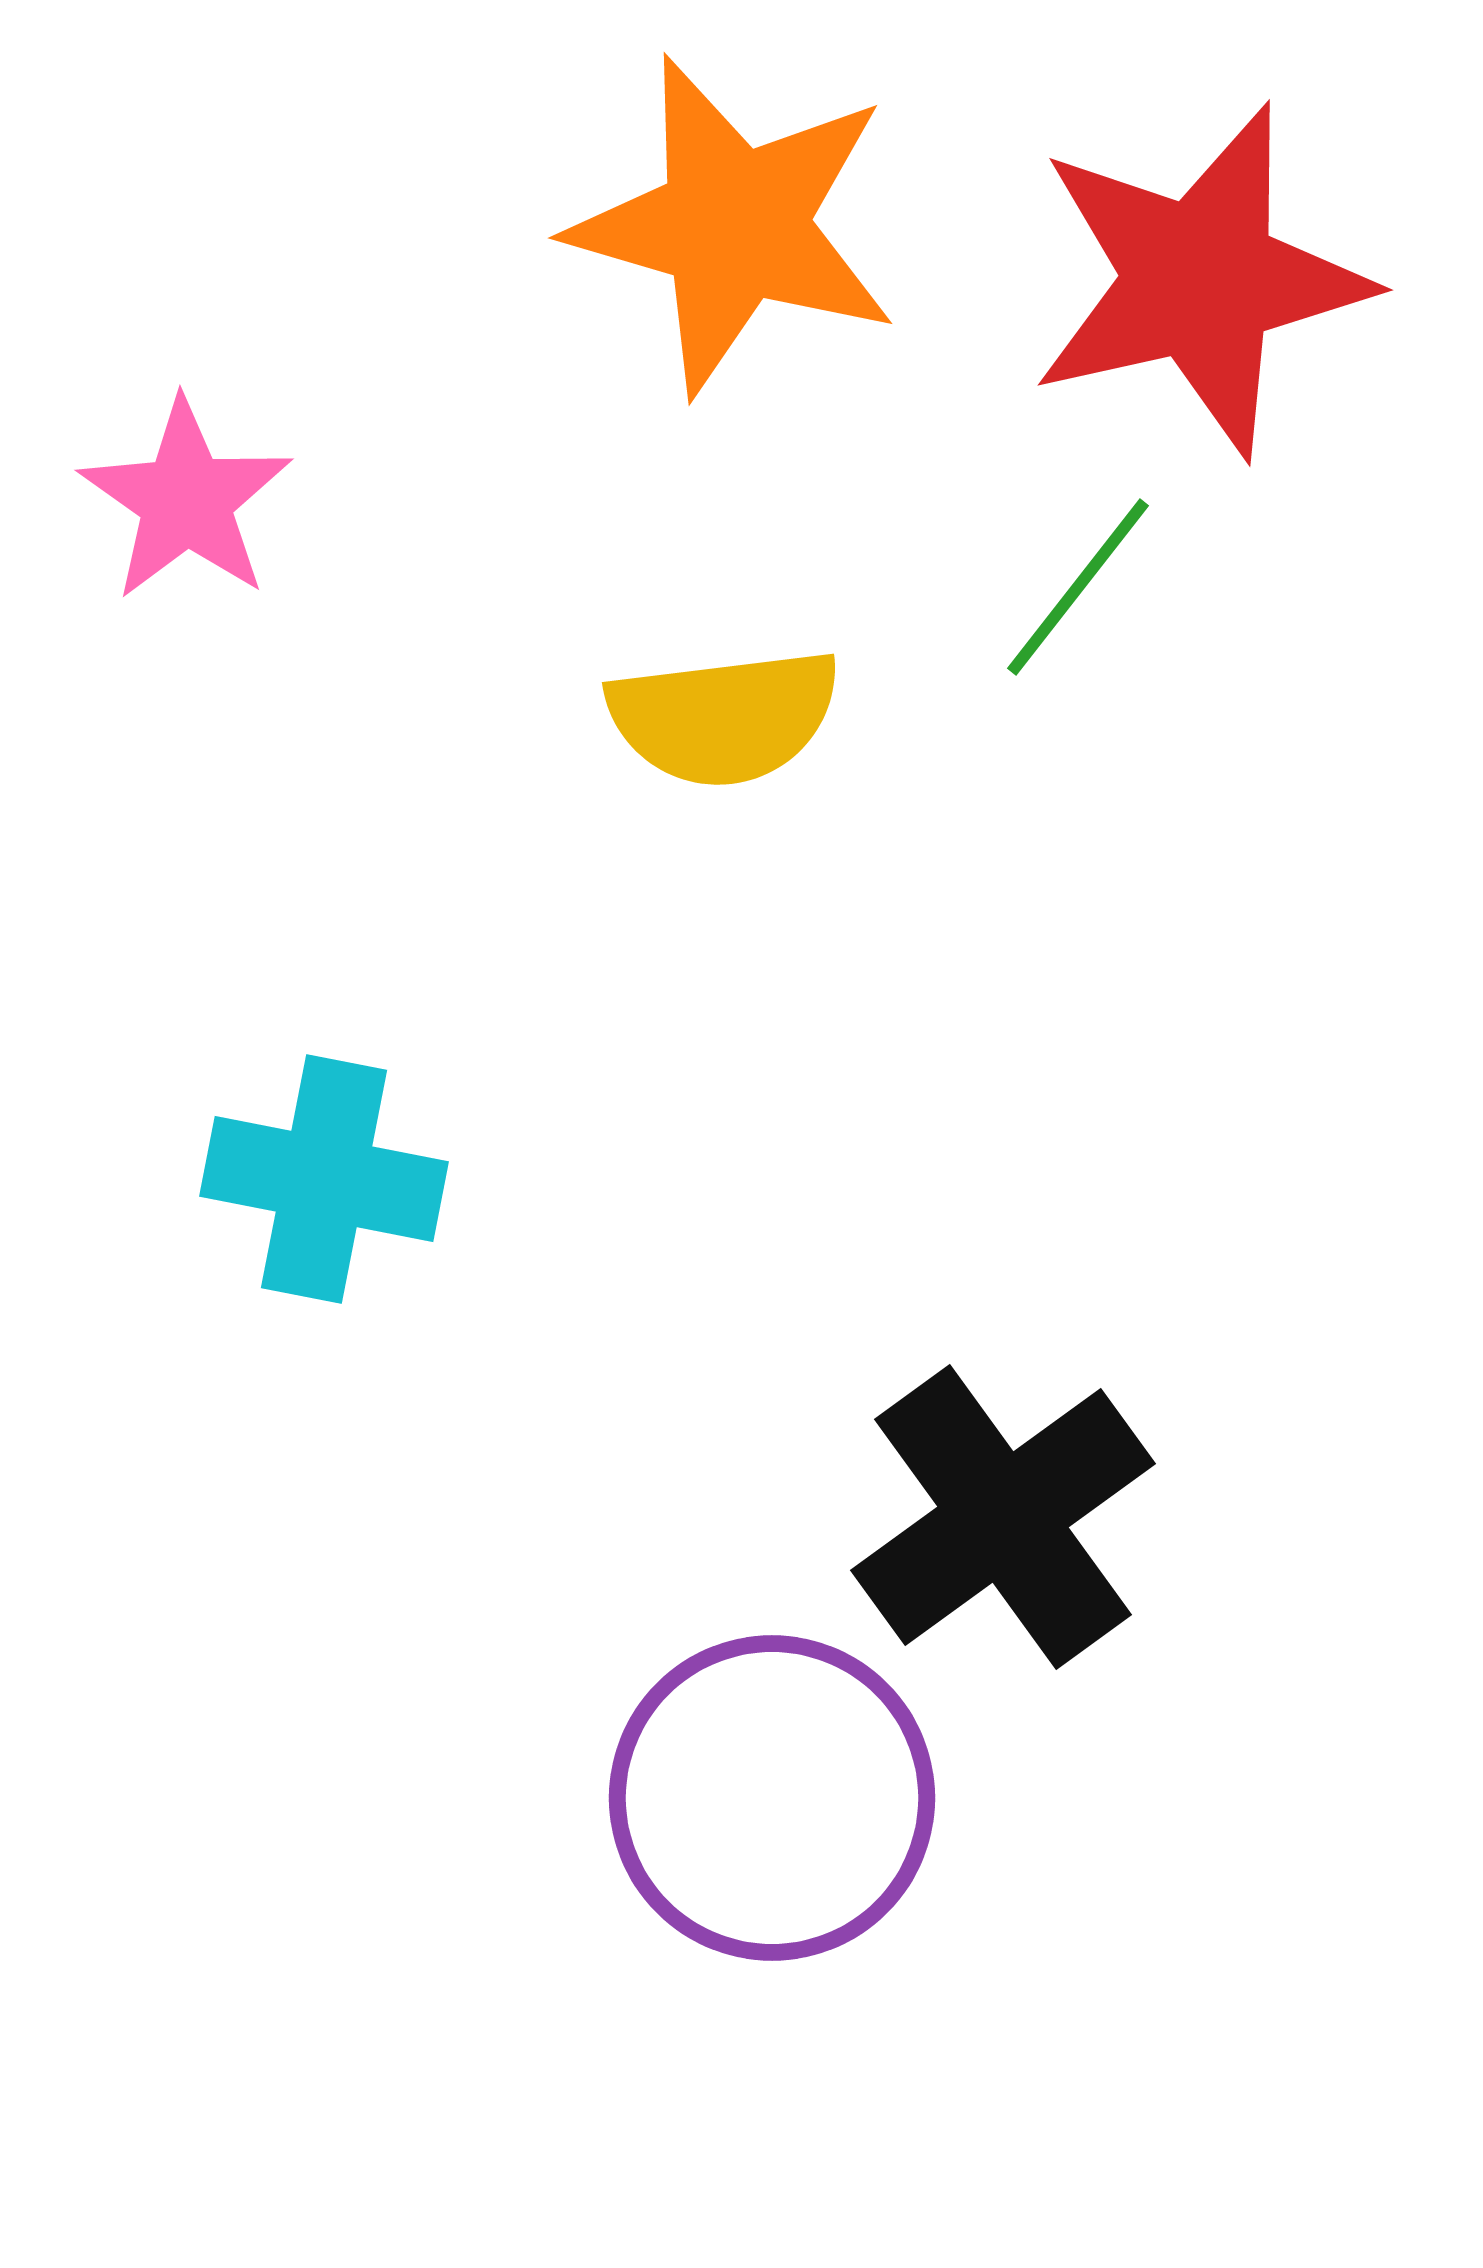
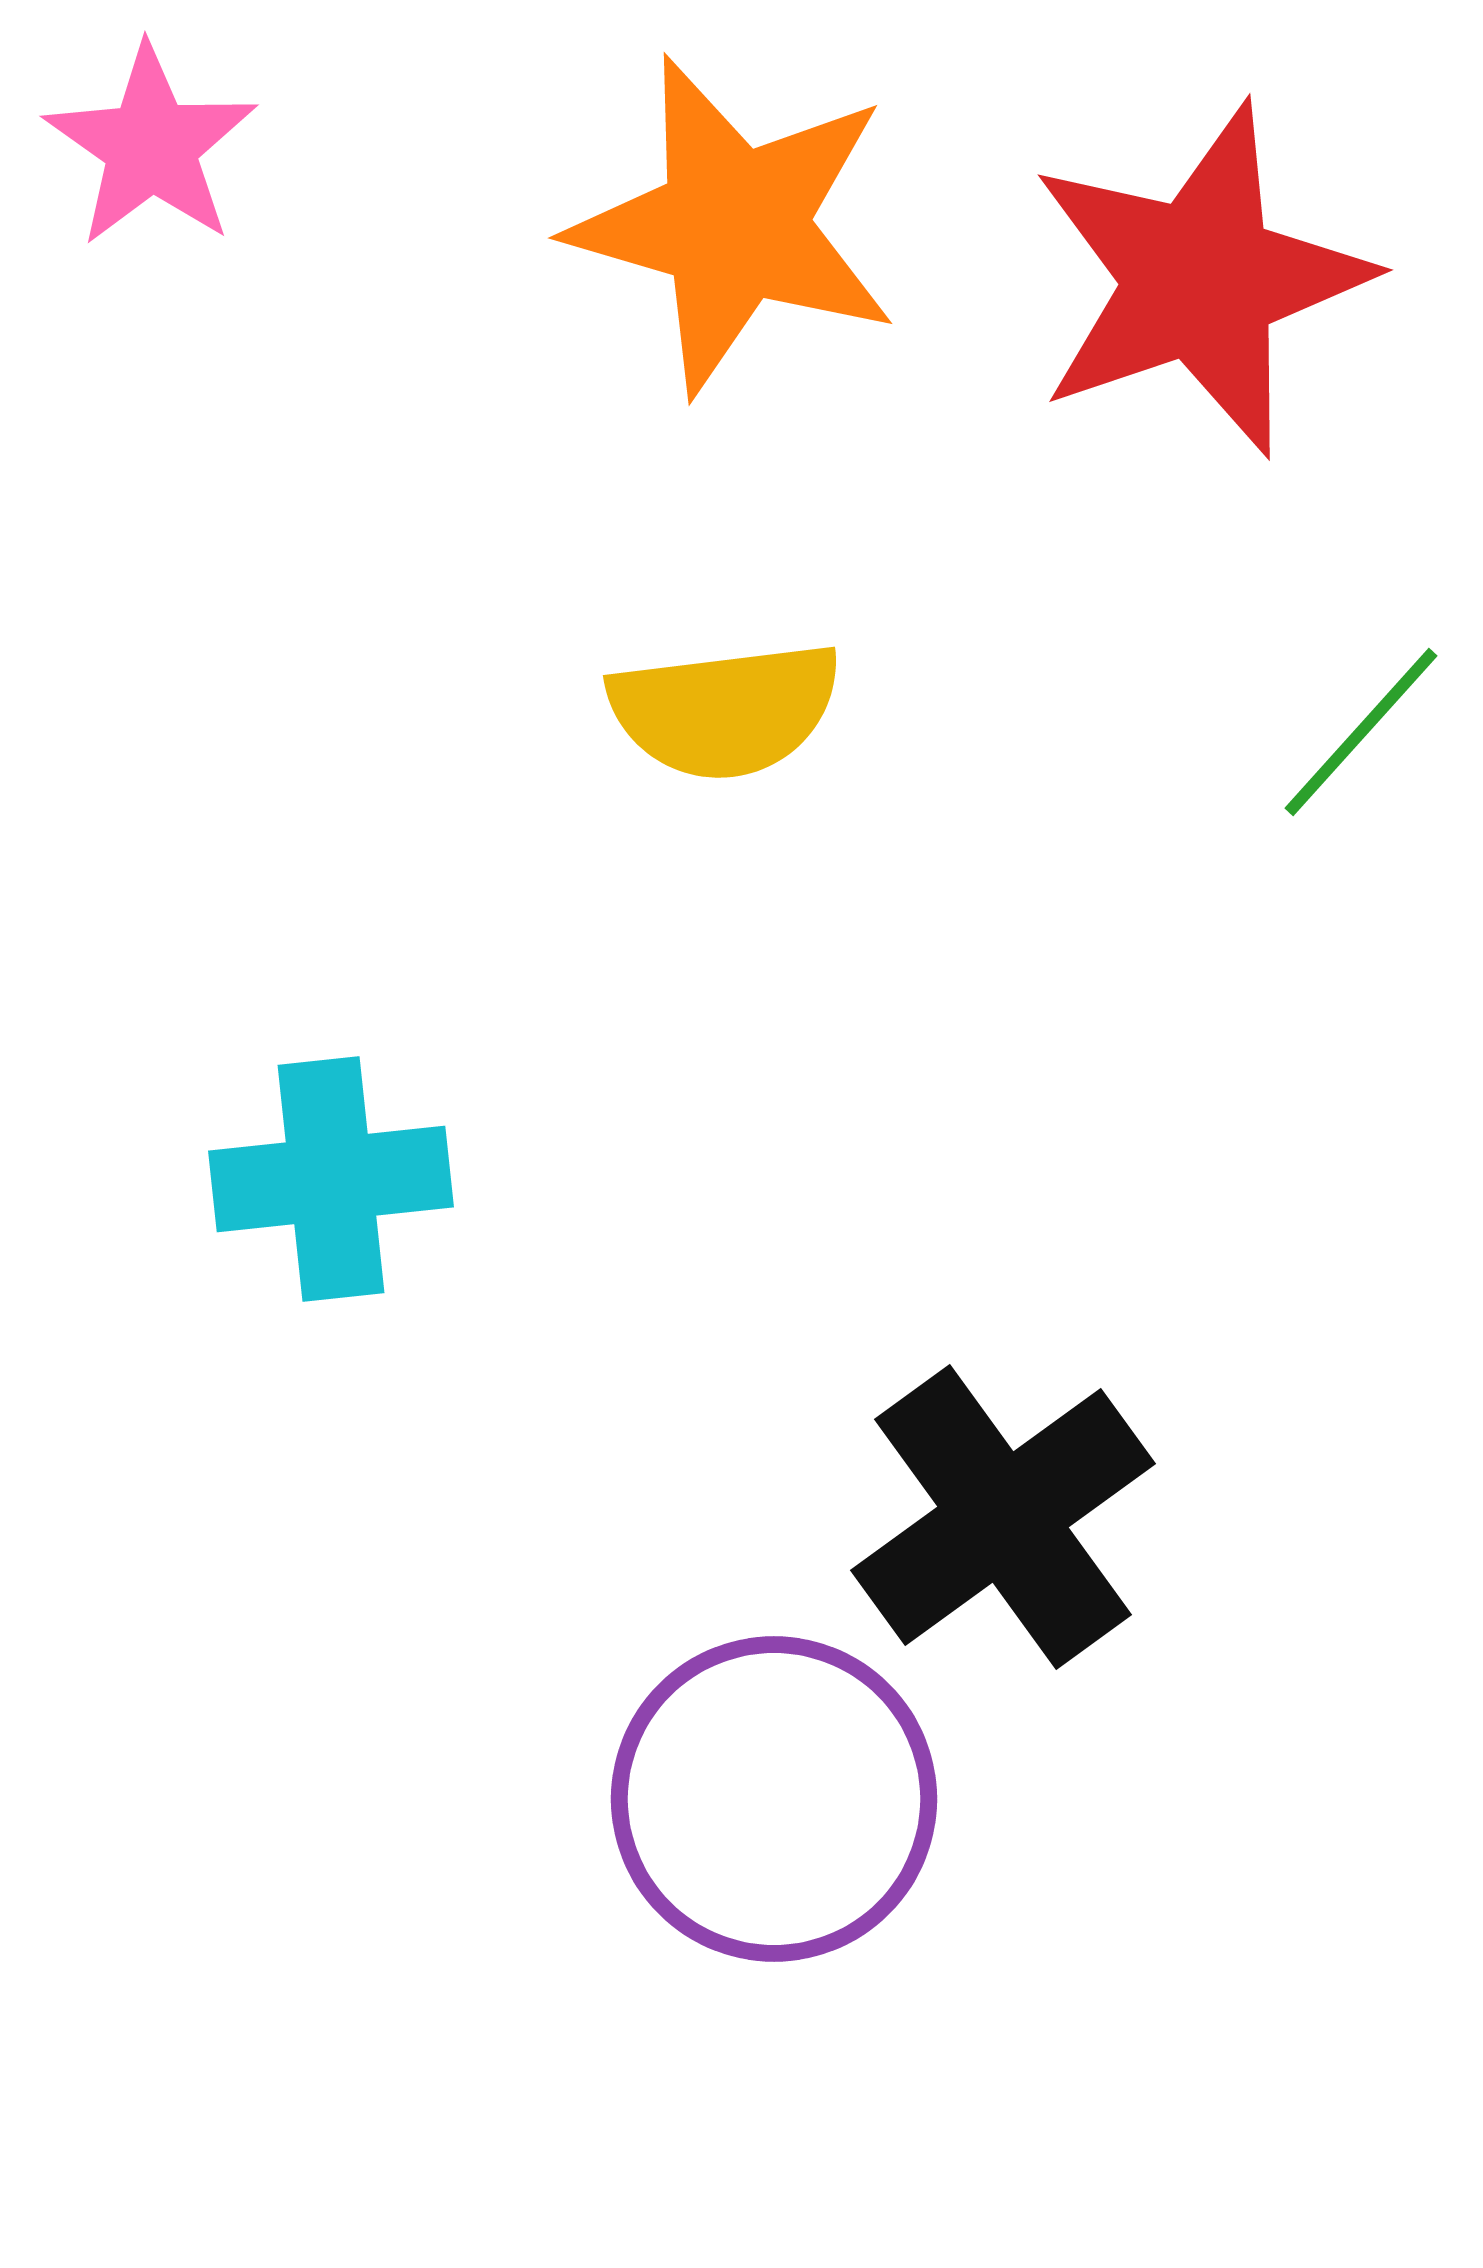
red star: rotated 6 degrees counterclockwise
pink star: moved 35 px left, 354 px up
green line: moved 283 px right, 145 px down; rotated 4 degrees clockwise
yellow semicircle: moved 1 px right, 7 px up
cyan cross: moved 7 px right; rotated 17 degrees counterclockwise
purple circle: moved 2 px right, 1 px down
